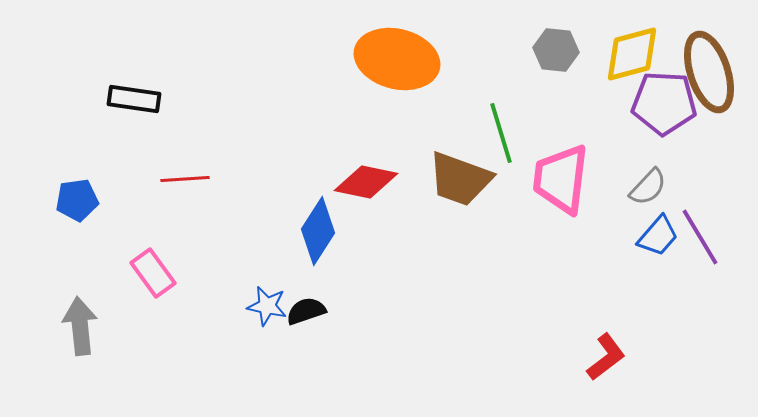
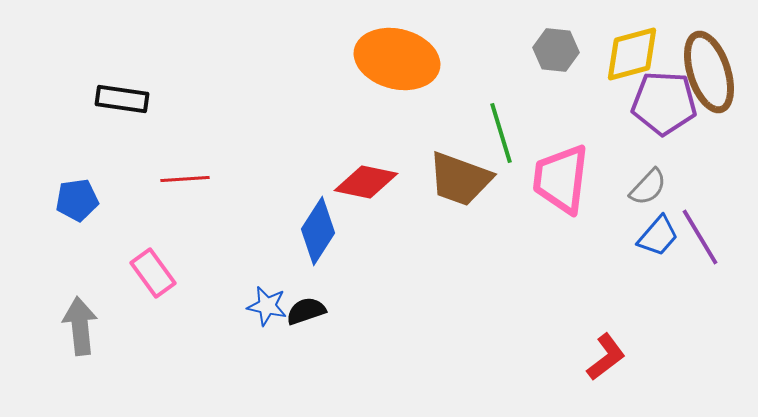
black rectangle: moved 12 px left
